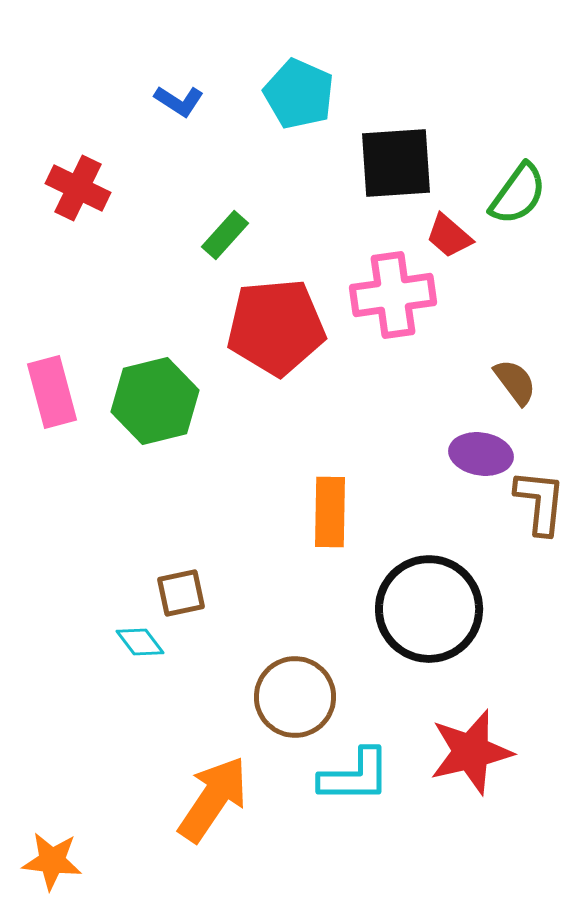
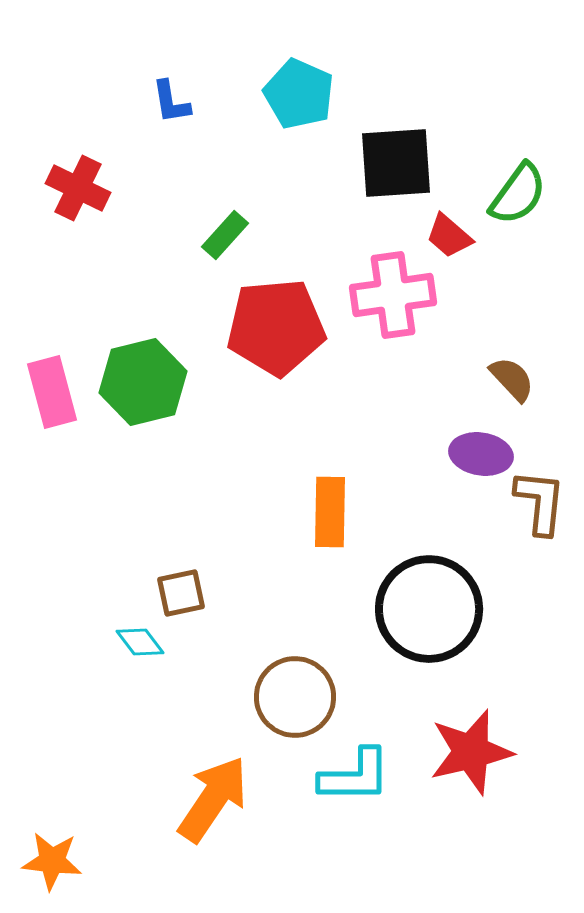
blue L-shape: moved 8 px left, 1 px down; rotated 48 degrees clockwise
brown semicircle: moved 3 px left, 3 px up; rotated 6 degrees counterclockwise
green hexagon: moved 12 px left, 19 px up
